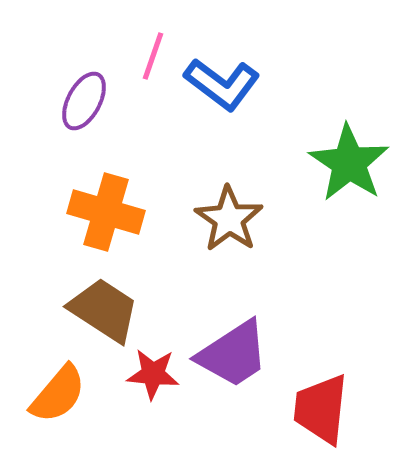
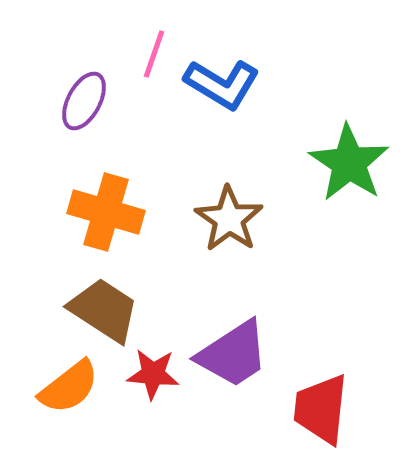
pink line: moved 1 px right, 2 px up
blue L-shape: rotated 6 degrees counterclockwise
orange semicircle: moved 11 px right, 7 px up; rotated 12 degrees clockwise
